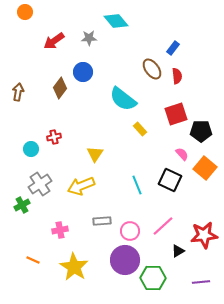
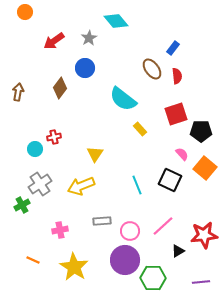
gray star: rotated 28 degrees counterclockwise
blue circle: moved 2 px right, 4 px up
cyan circle: moved 4 px right
